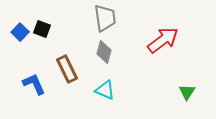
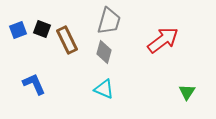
gray trapezoid: moved 4 px right, 3 px down; rotated 24 degrees clockwise
blue square: moved 2 px left, 2 px up; rotated 24 degrees clockwise
brown rectangle: moved 29 px up
cyan triangle: moved 1 px left, 1 px up
